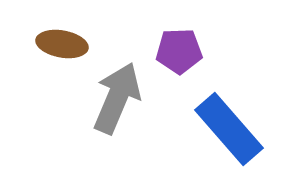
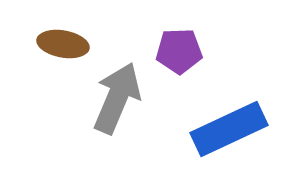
brown ellipse: moved 1 px right
blue rectangle: rotated 74 degrees counterclockwise
